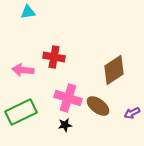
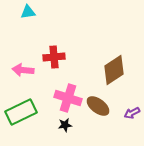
red cross: rotated 15 degrees counterclockwise
